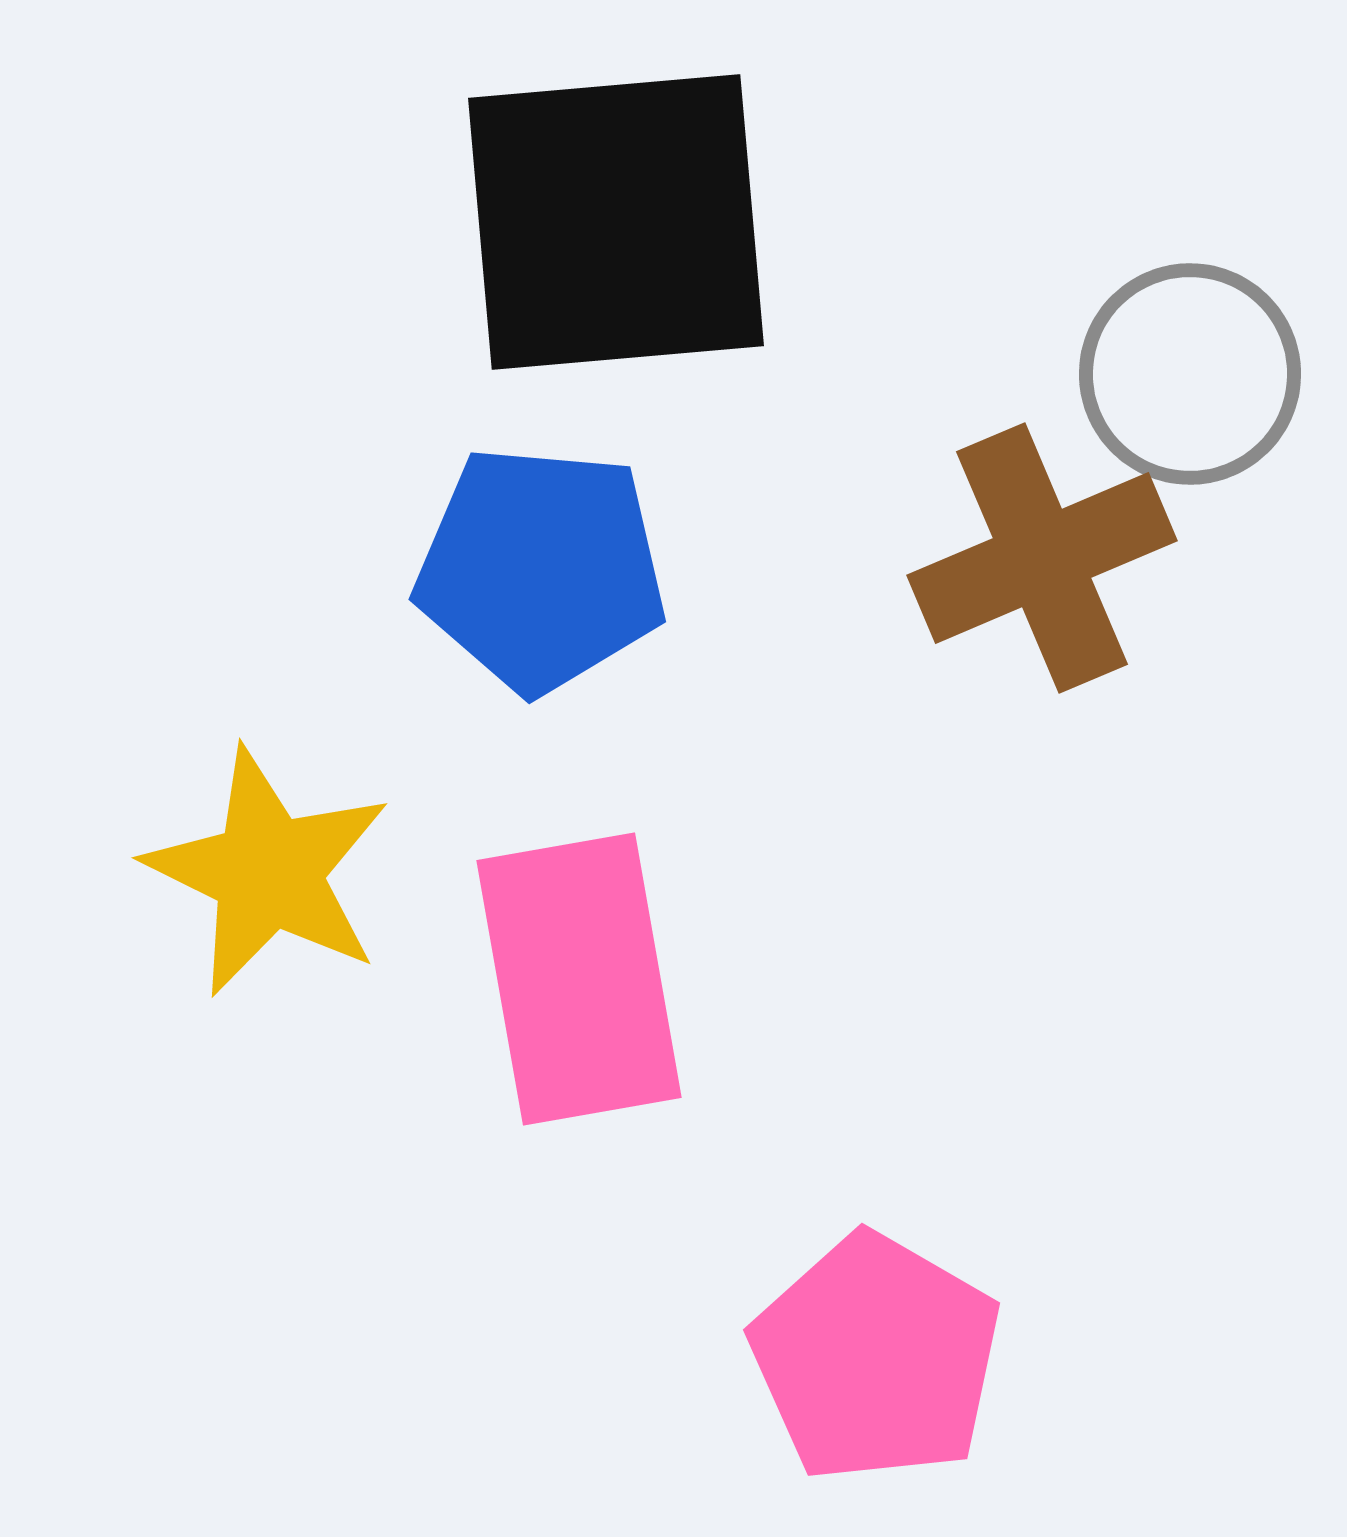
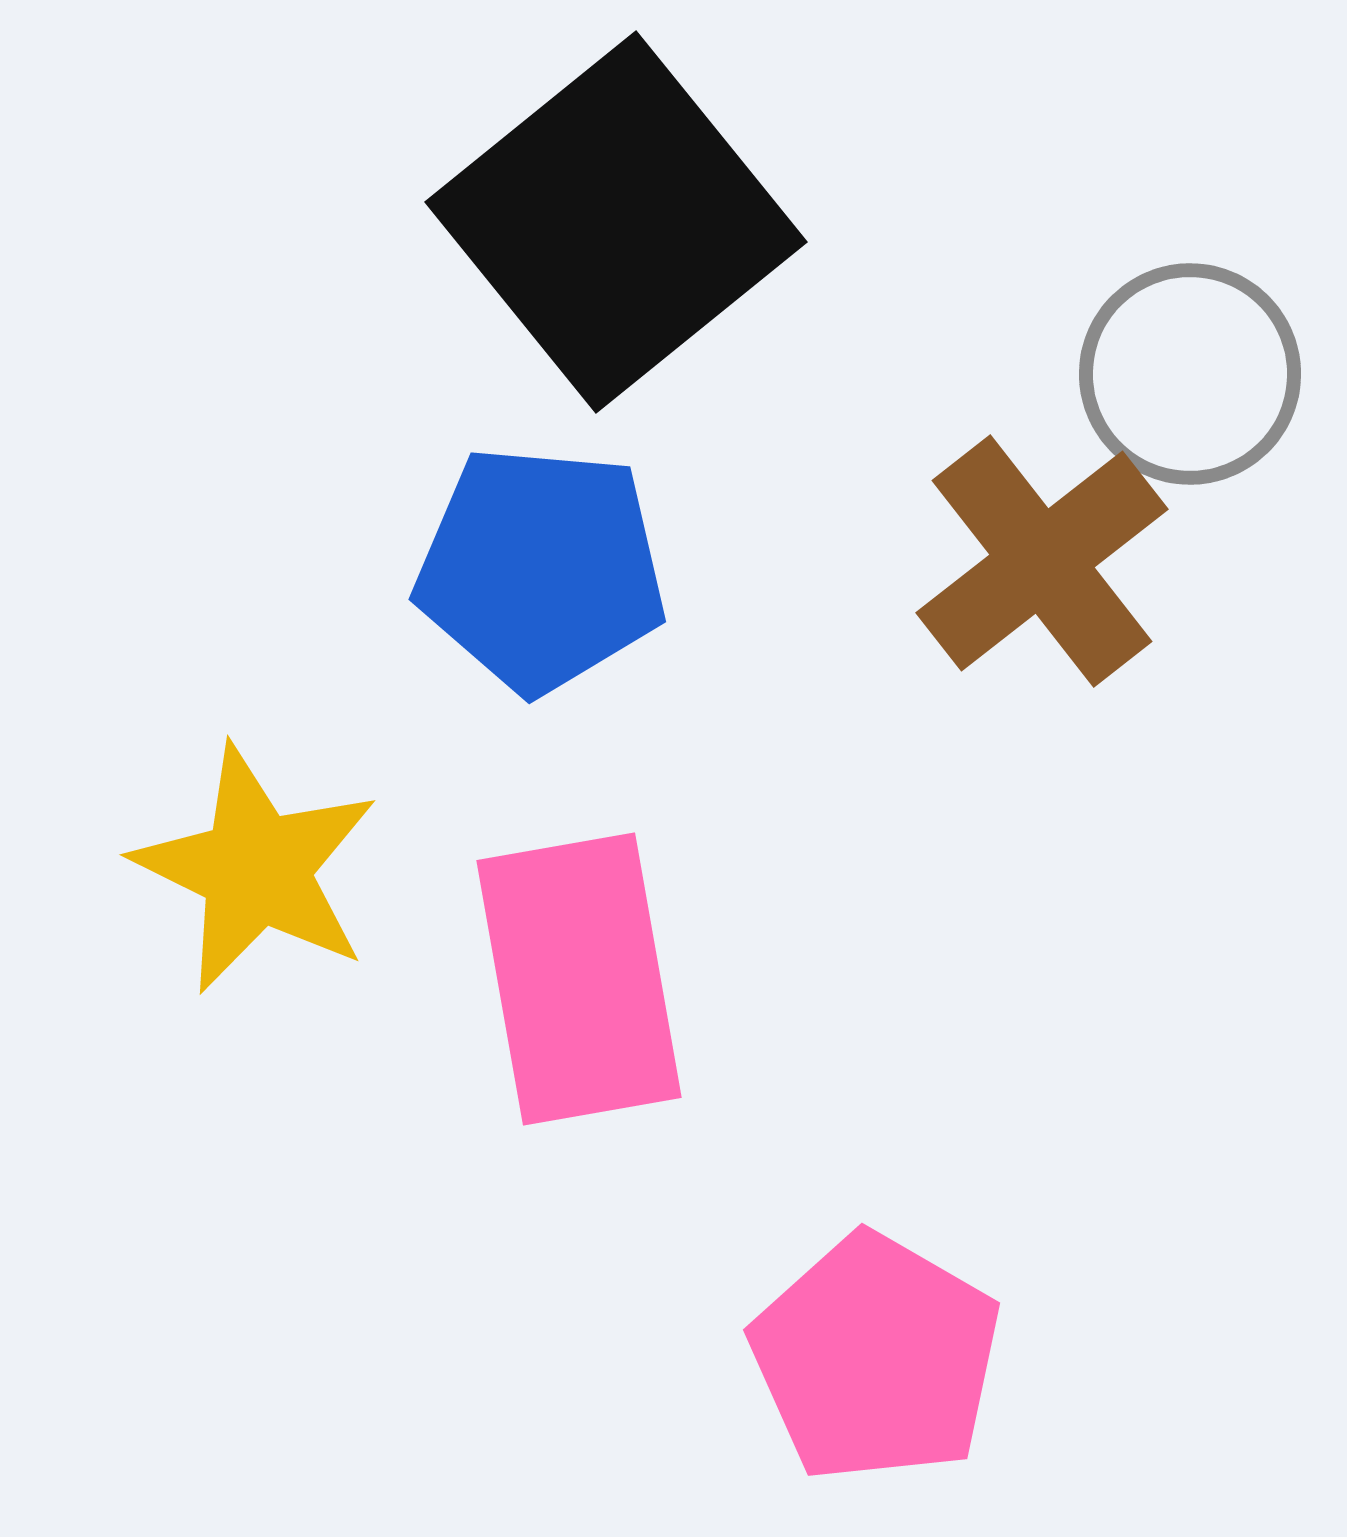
black square: rotated 34 degrees counterclockwise
brown cross: moved 3 px down; rotated 15 degrees counterclockwise
yellow star: moved 12 px left, 3 px up
